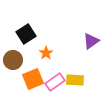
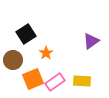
yellow rectangle: moved 7 px right, 1 px down
